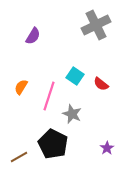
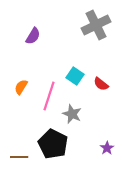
brown line: rotated 30 degrees clockwise
